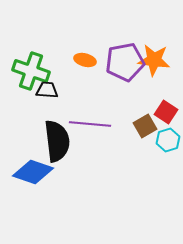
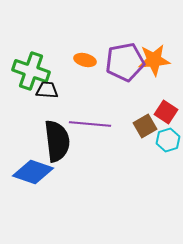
orange star: rotated 12 degrees counterclockwise
